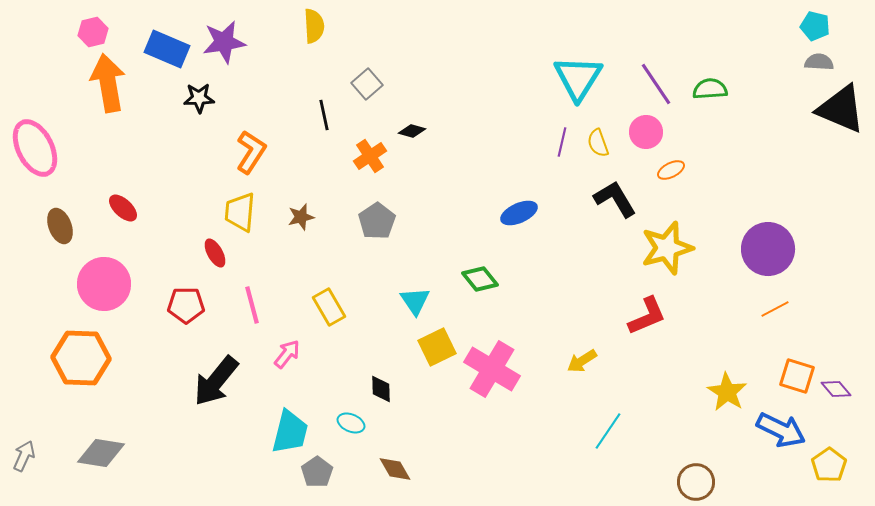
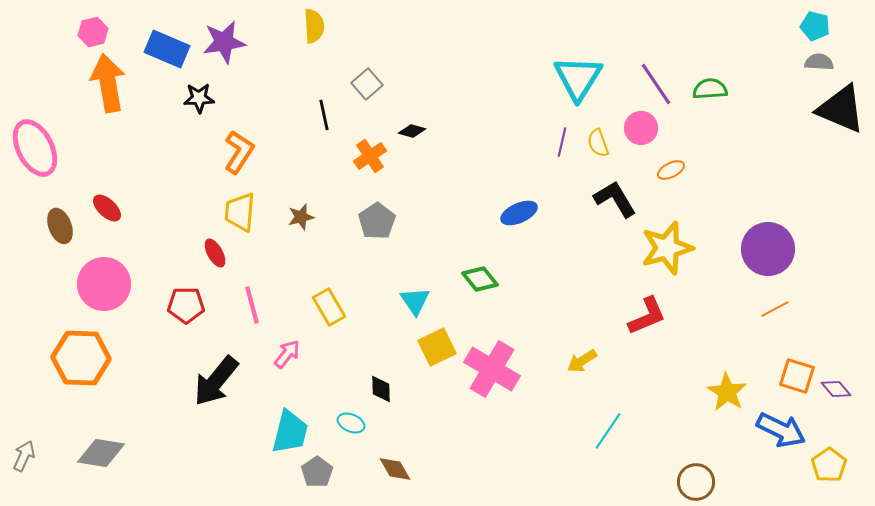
pink circle at (646, 132): moved 5 px left, 4 px up
orange L-shape at (251, 152): moved 12 px left
red ellipse at (123, 208): moved 16 px left
